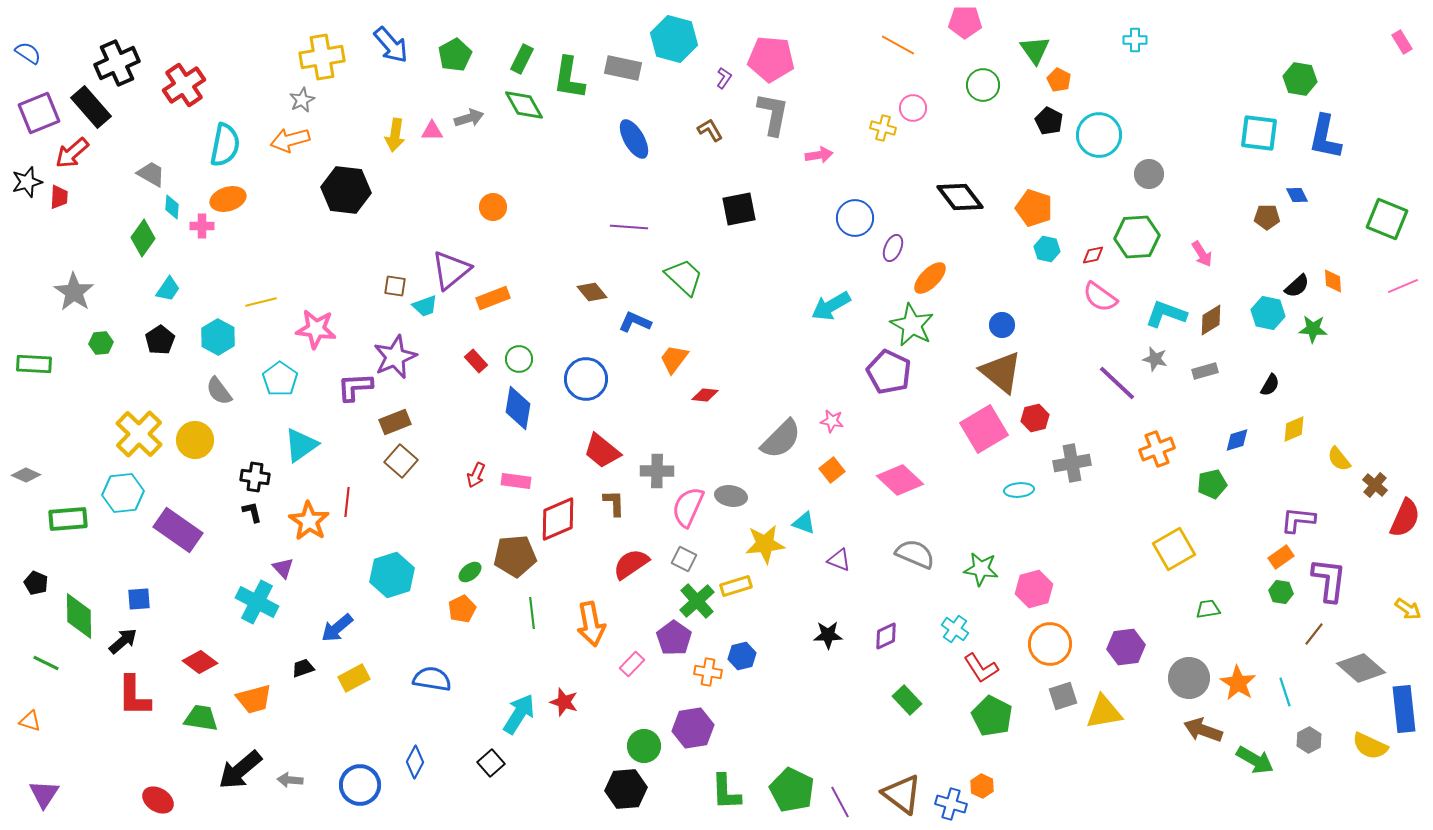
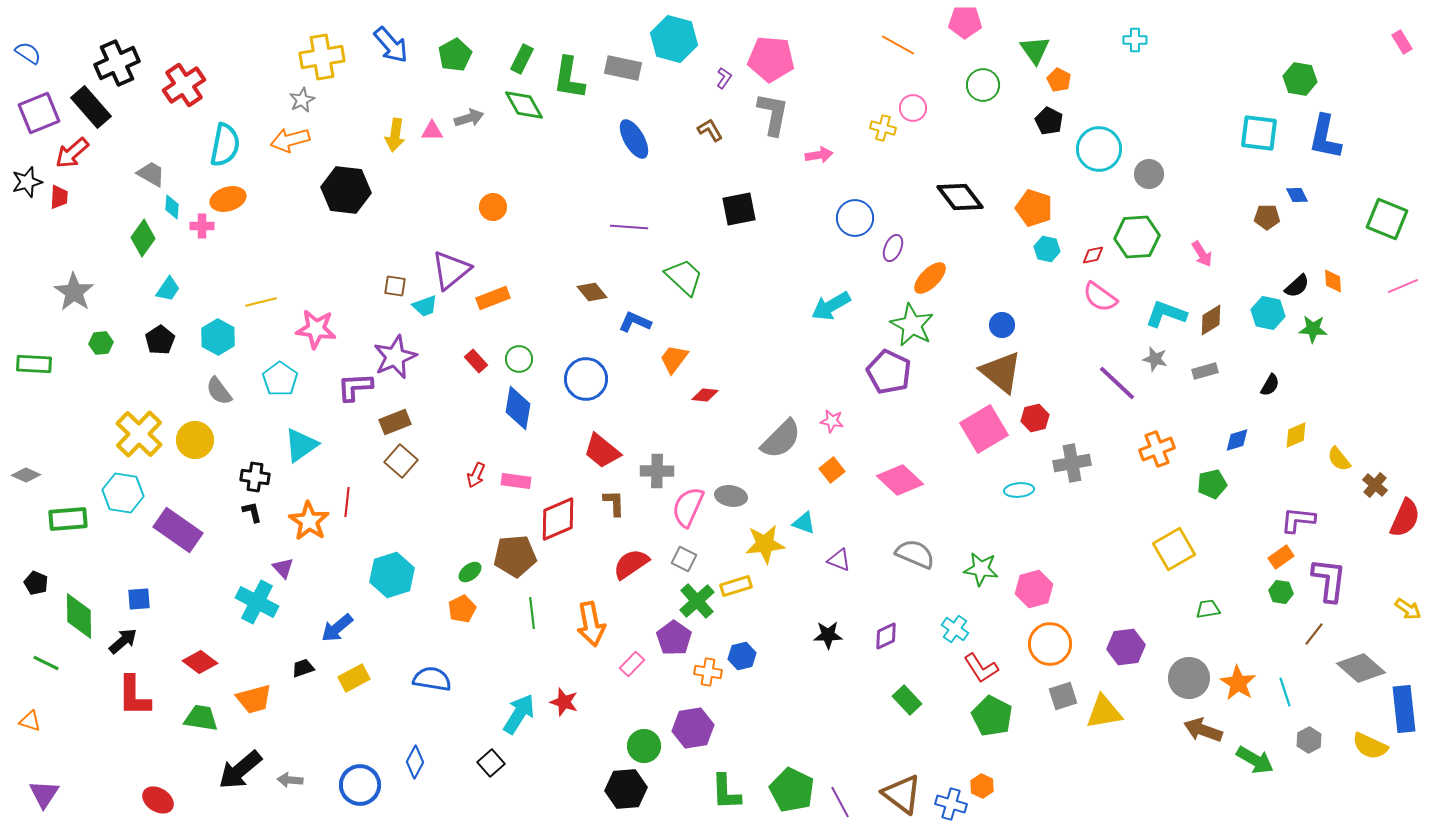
cyan circle at (1099, 135): moved 14 px down
yellow diamond at (1294, 429): moved 2 px right, 6 px down
cyan hexagon at (123, 493): rotated 15 degrees clockwise
